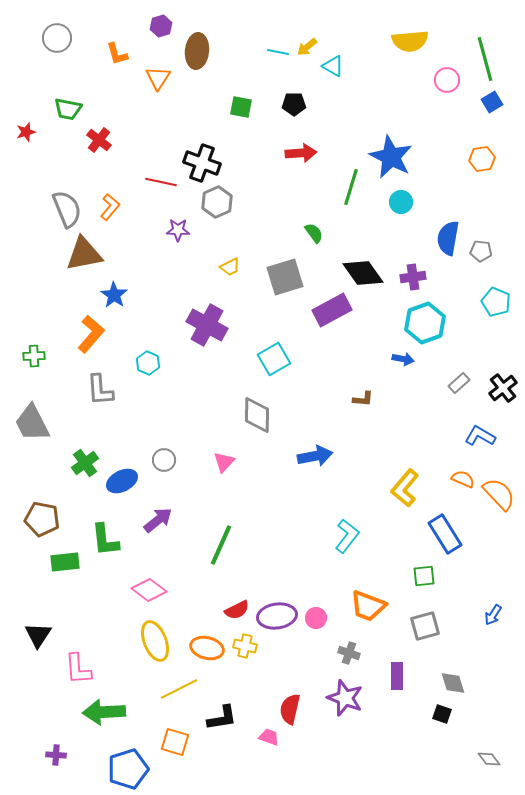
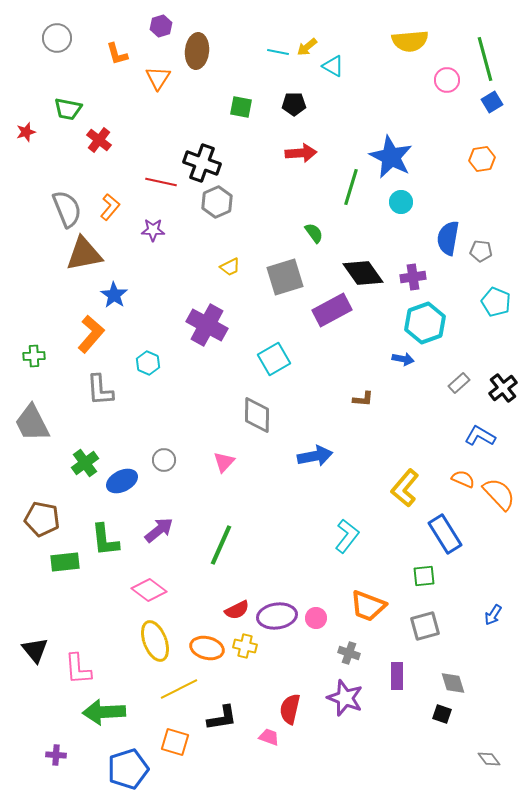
purple star at (178, 230): moved 25 px left
purple arrow at (158, 520): moved 1 px right, 10 px down
black triangle at (38, 635): moved 3 px left, 15 px down; rotated 12 degrees counterclockwise
